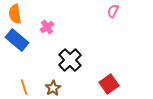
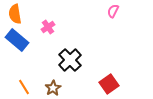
pink cross: moved 1 px right
orange line: rotated 14 degrees counterclockwise
